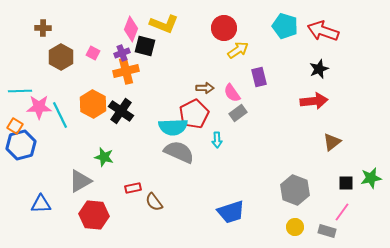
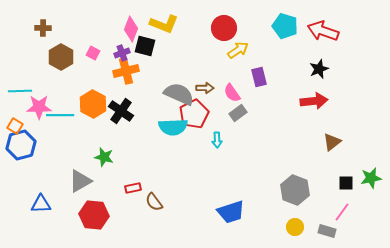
cyan line at (60, 115): rotated 64 degrees counterclockwise
gray semicircle at (179, 152): moved 58 px up
